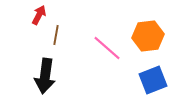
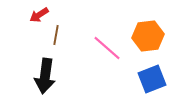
red arrow: rotated 150 degrees counterclockwise
blue square: moved 1 px left, 1 px up
